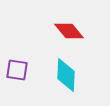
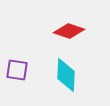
red diamond: rotated 32 degrees counterclockwise
